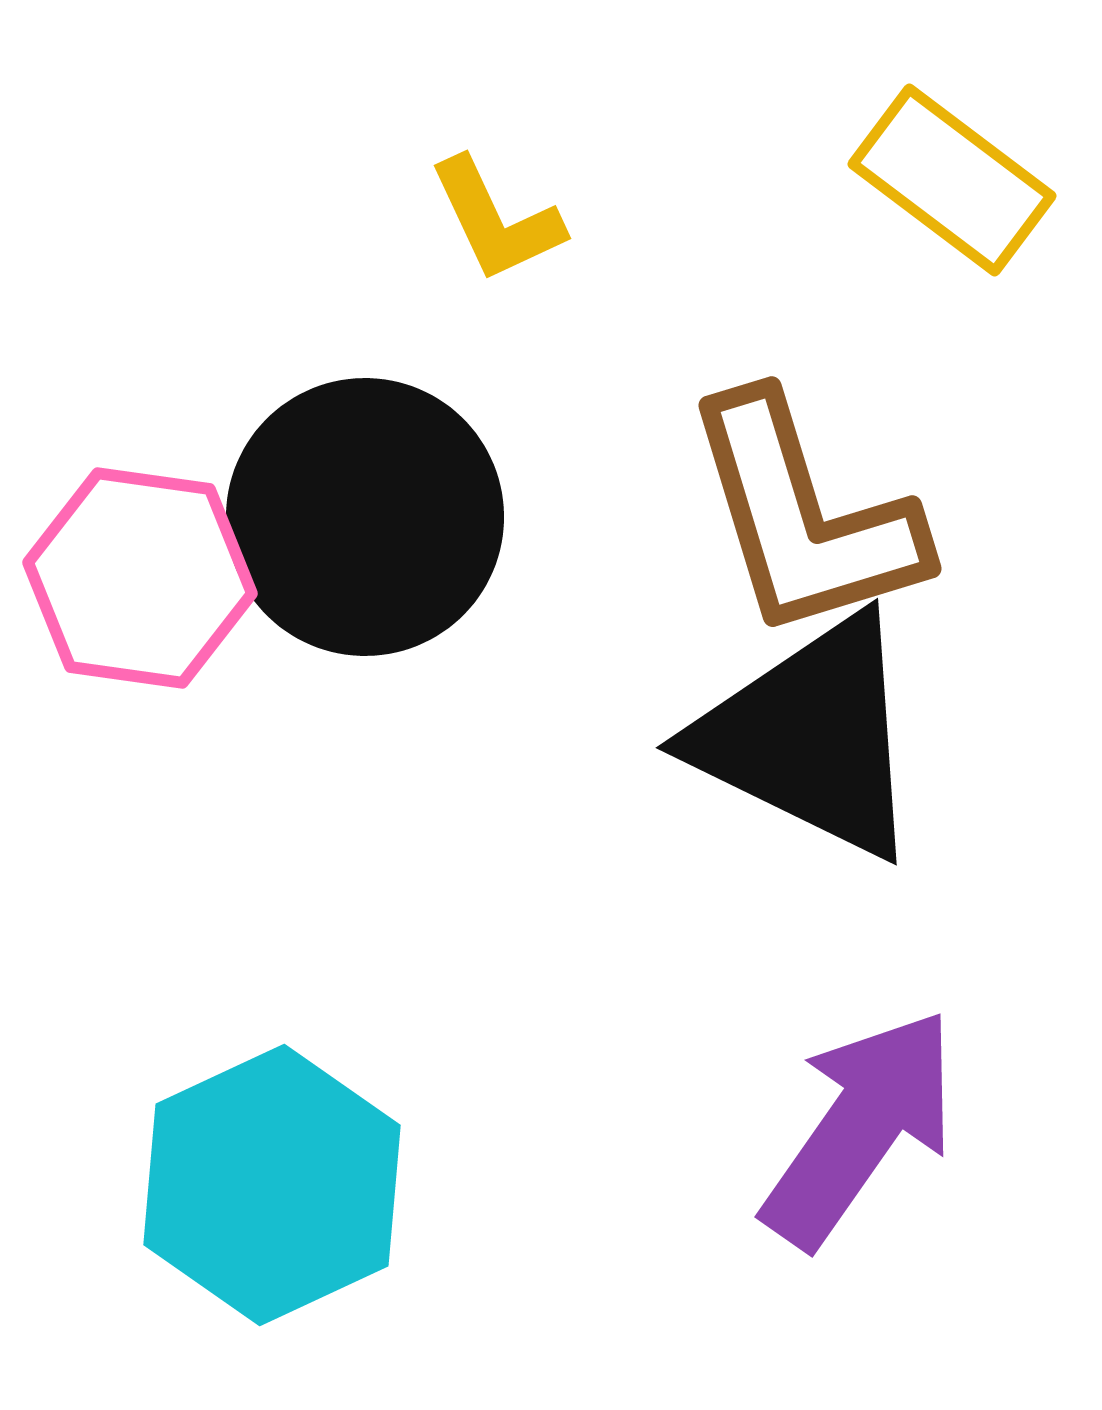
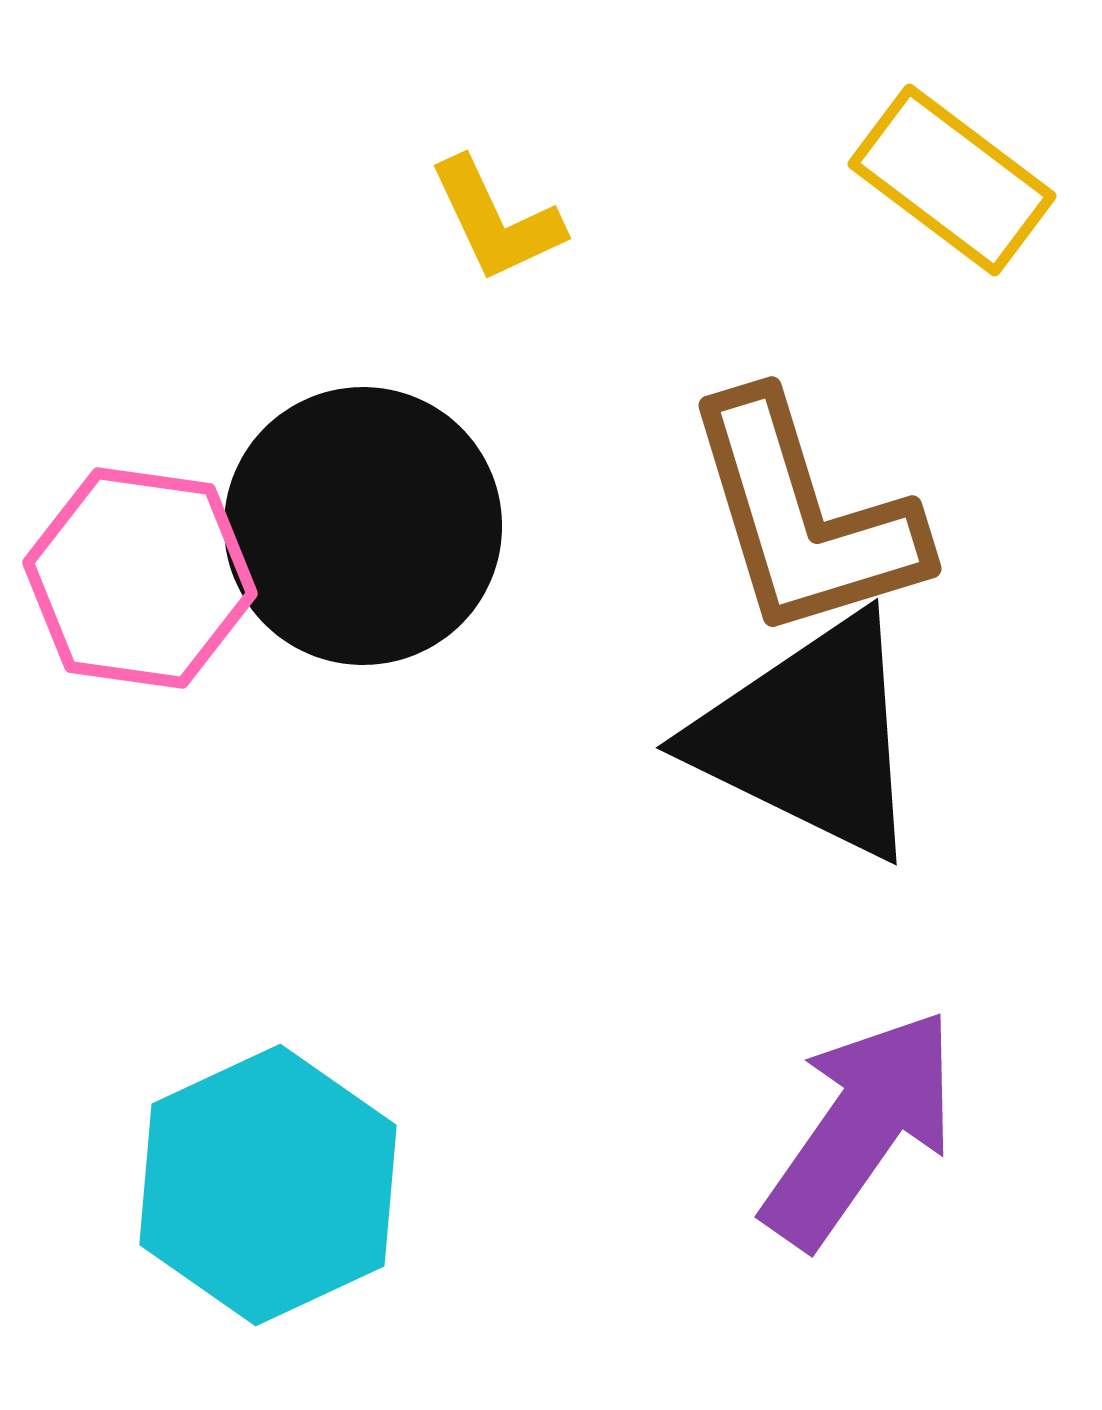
black circle: moved 2 px left, 9 px down
cyan hexagon: moved 4 px left
